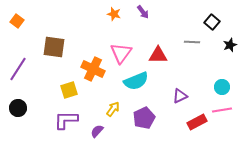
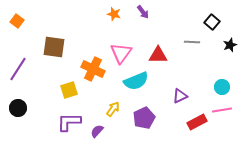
purple L-shape: moved 3 px right, 2 px down
